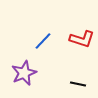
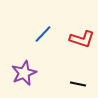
blue line: moved 7 px up
